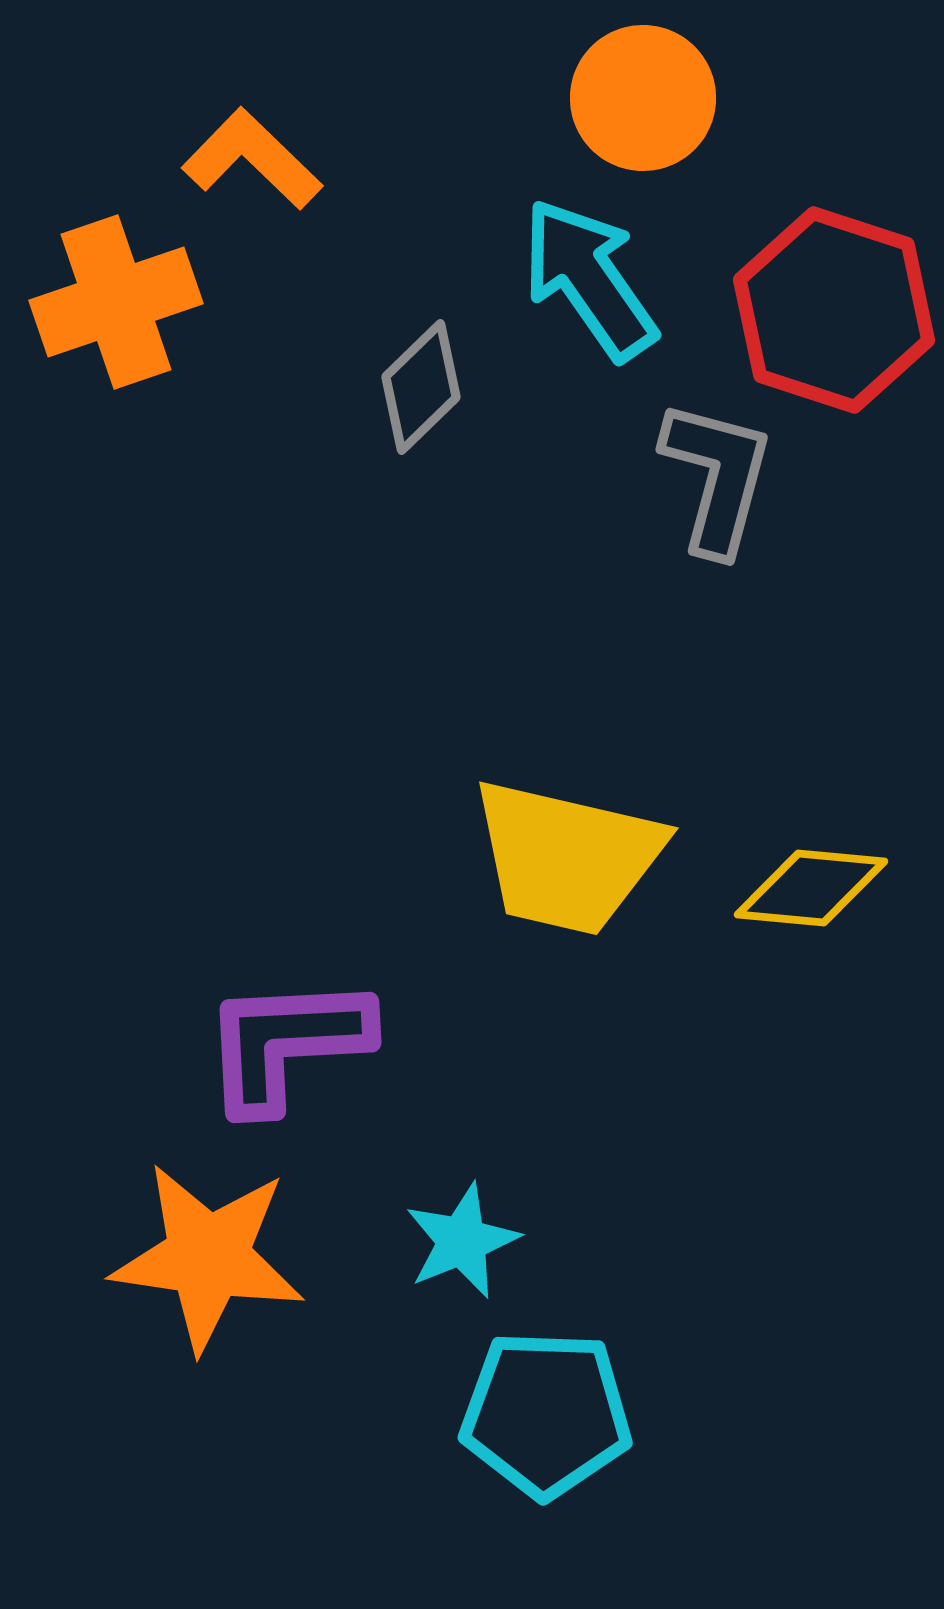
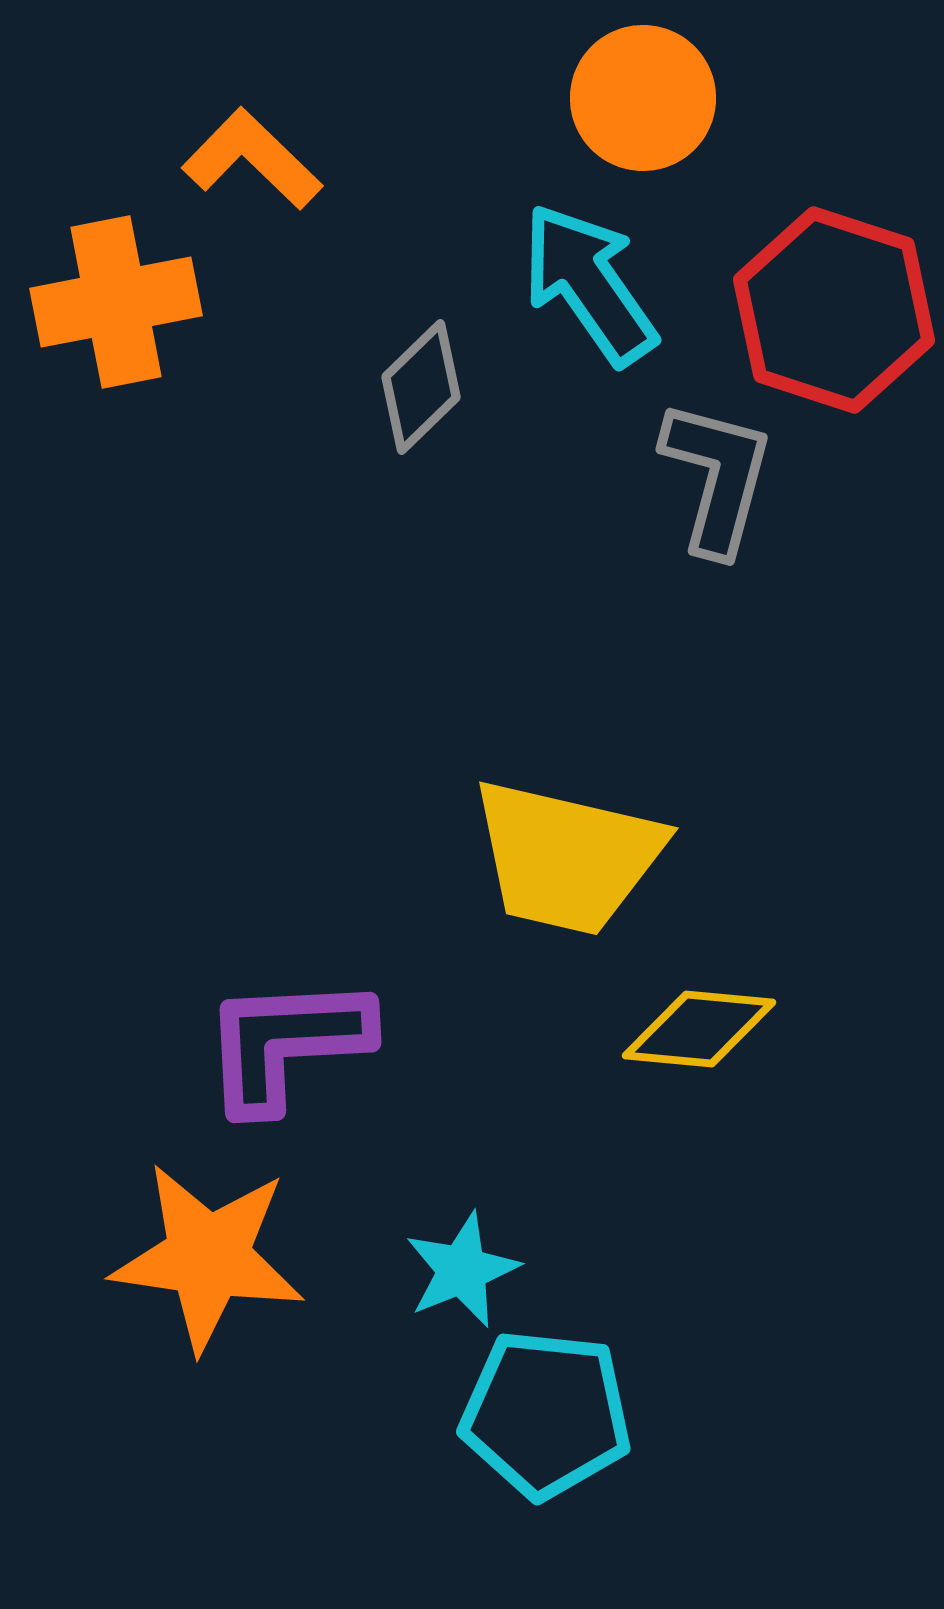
cyan arrow: moved 5 px down
orange cross: rotated 8 degrees clockwise
yellow diamond: moved 112 px left, 141 px down
cyan star: moved 29 px down
cyan pentagon: rotated 4 degrees clockwise
